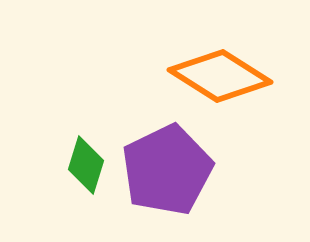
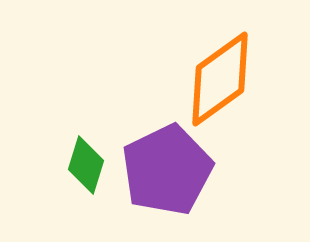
orange diamond: moved 3 px down; rotated 68 degrees counterclockwise
